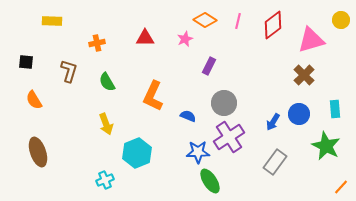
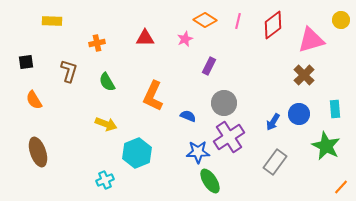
black square: rotated 14 degrees counterclockwise
yellow arrow: rotated 50 degrees counterclockwise
